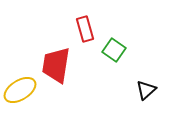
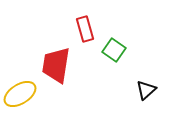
yellow ellipse: moved 4 px down
